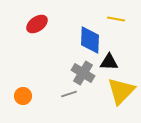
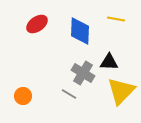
blue diamond: moved 10 px left, 9 px up
gray line: rotated 49 degrees clockwise
